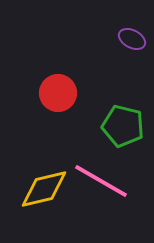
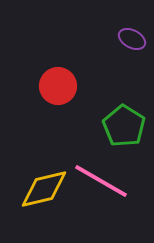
red circle: moved 7 px up
green pentagon: moved 1 px right; rotated 18 degrees clockwise
